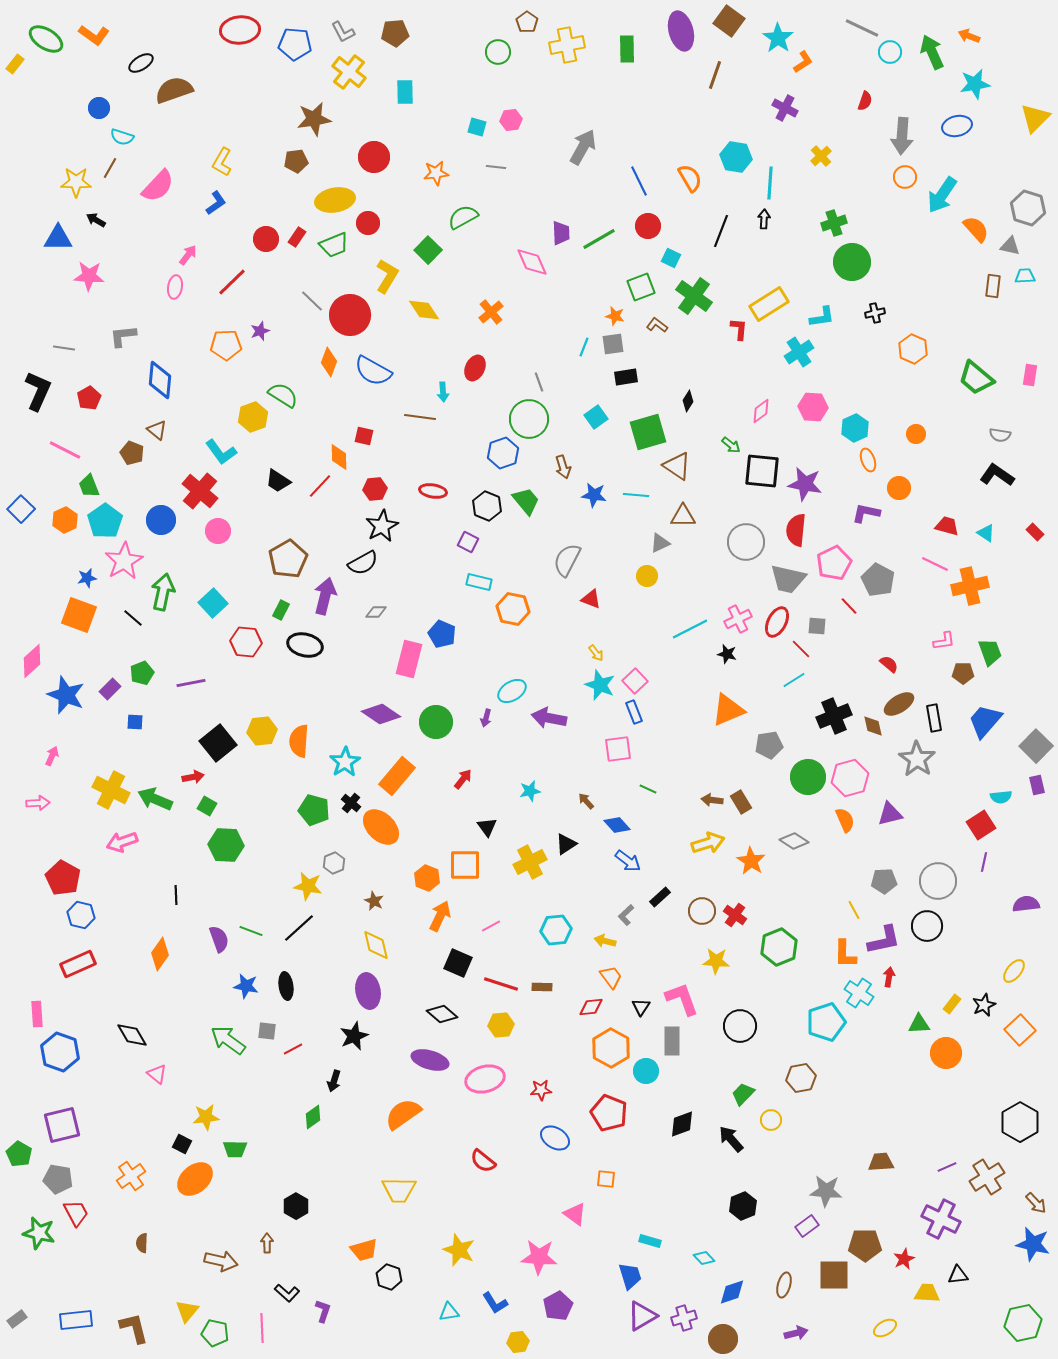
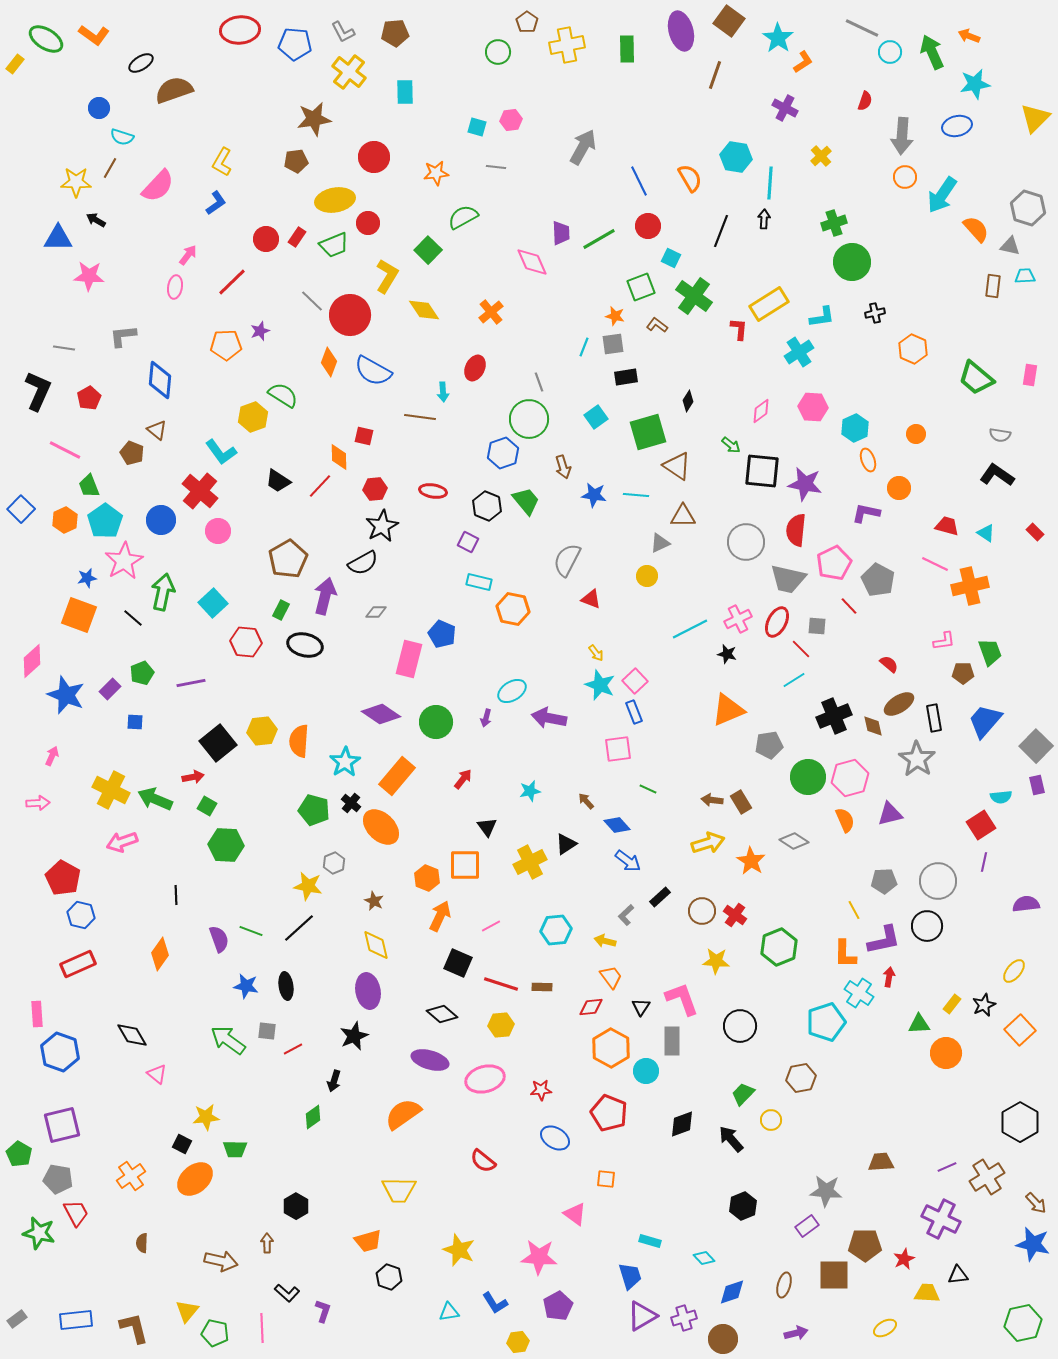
orange trapezoid at (364, 1250): moved 4 px right, 9 px up
